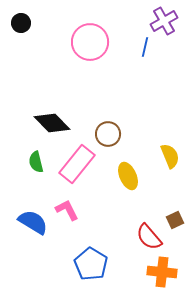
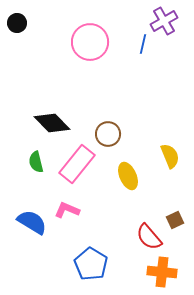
black circle: moved 4 px left
blue line: moved 2 px left, 3 px up
pink L-shape: rotated 40 degrees counterclockwise
blue semicircle: moved 1 px left
